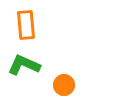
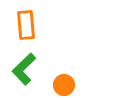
green L-shape: moved 4 px down; rotated 68 degrees counterclockwise
